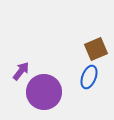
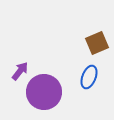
brown square: moved 1 px right, 6 px up
purple arrow: moved 1 px left
